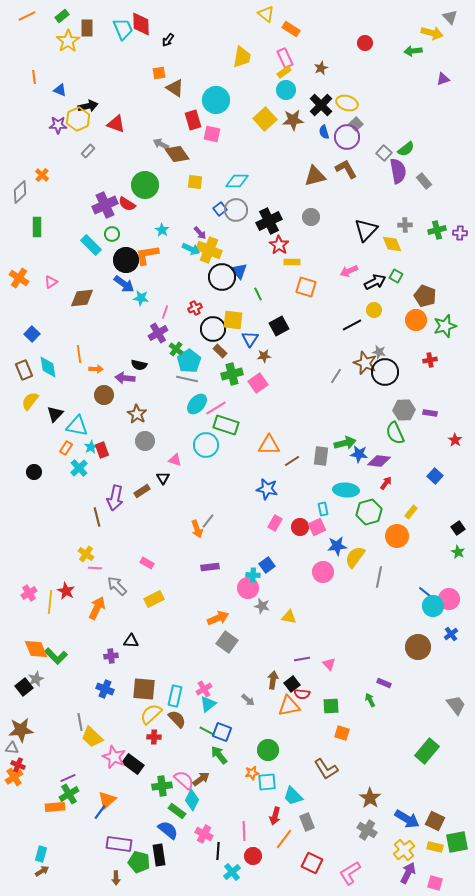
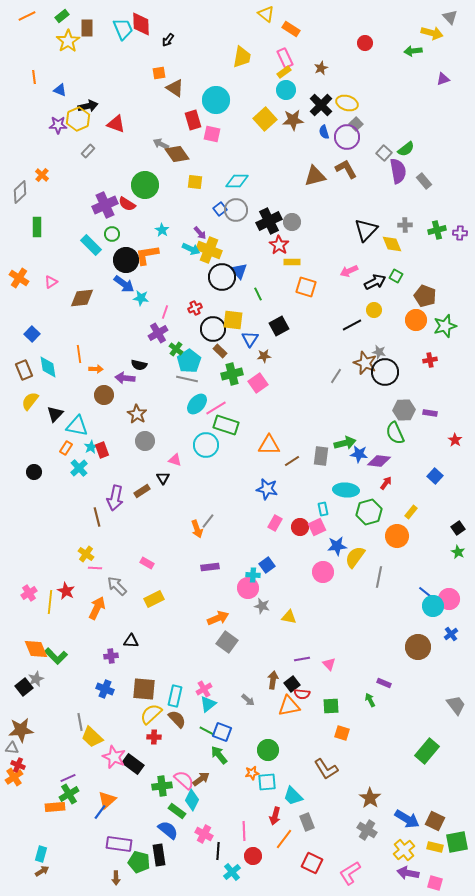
gray circle at (311, 217): moved 19 px left, 5 px down
purple arrow at (408, 873): rotated 105 degrees counterclockwise
